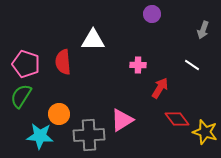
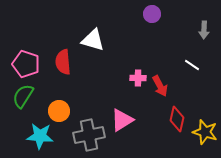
gray arrow: moved 1 px right; rotated 18 degrees counterclockwise
white triangle: rotated 15 degrees clockwise
pink cross: moved 13 px down
red arrow: moved 2 px up; rotated 120 degrees clockwise
green semicircle: moved 2 px right
orange circle: moved 3 px up
red diamond: rotated 50 degrees clockwise
gray cross: rotated 8 degrees counterclockwise
